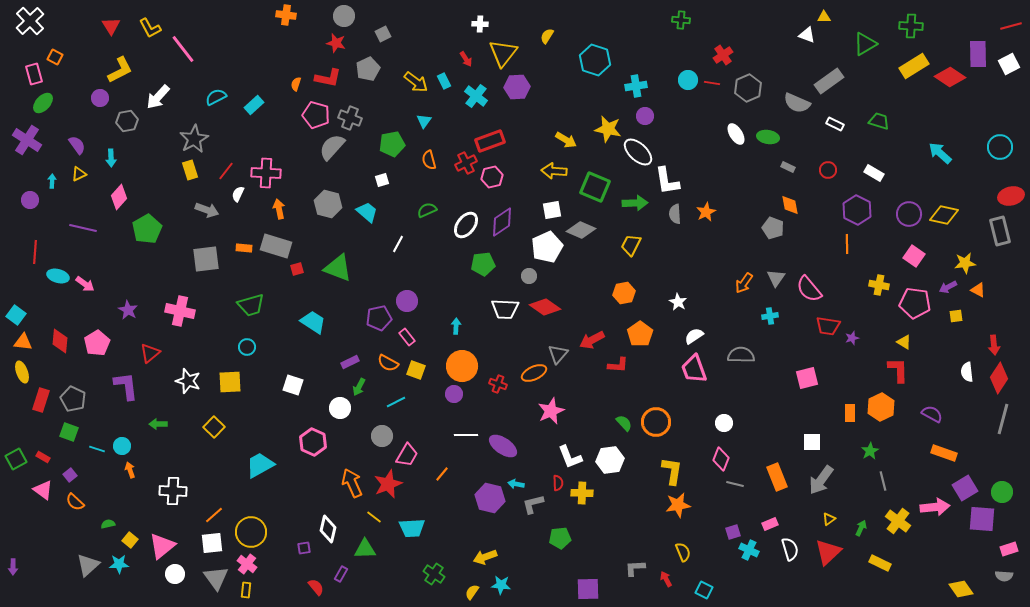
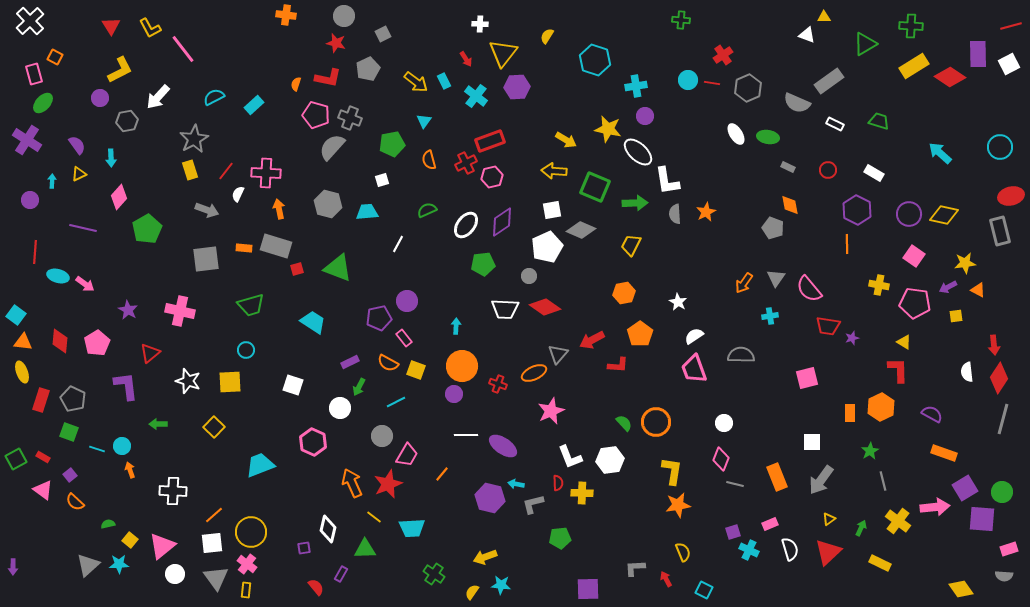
cyan semicircle at (216, 97): moved 2 px left
cyan trapezoid at (367, 212): rotated 45 degrees counterclockwise
pink rectangle at (407, 337): moved 3 px left, 1 px down
cyan circle at (247, 347): moved 1 px left, 3 px down
cyan trapezoid at (260, 465): rotated 8 degrees clockwise
